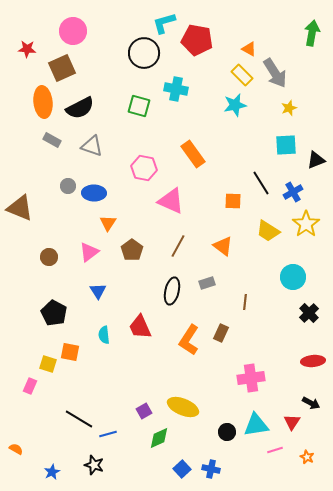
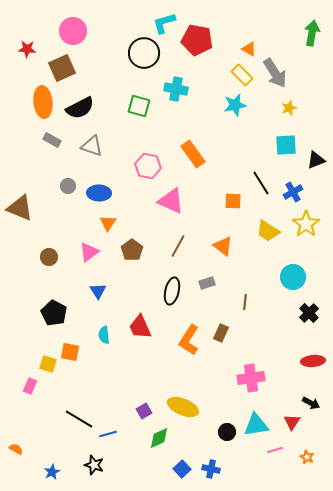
pink hexagon at (144, 168): moved 4 px right, 2 px up
blue ellipse at (94, 193): moved 5 px right
